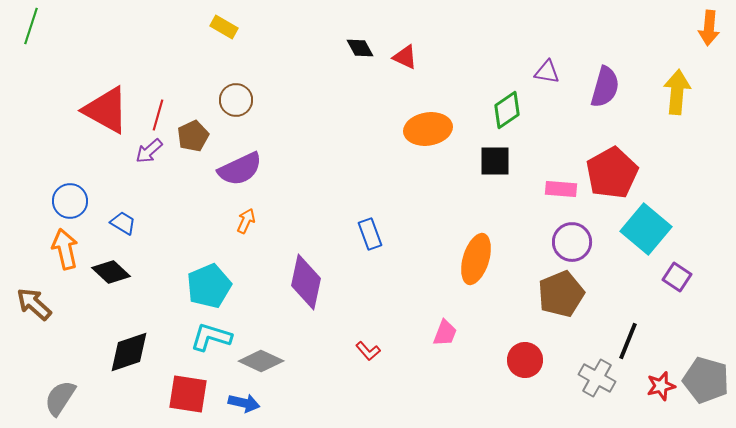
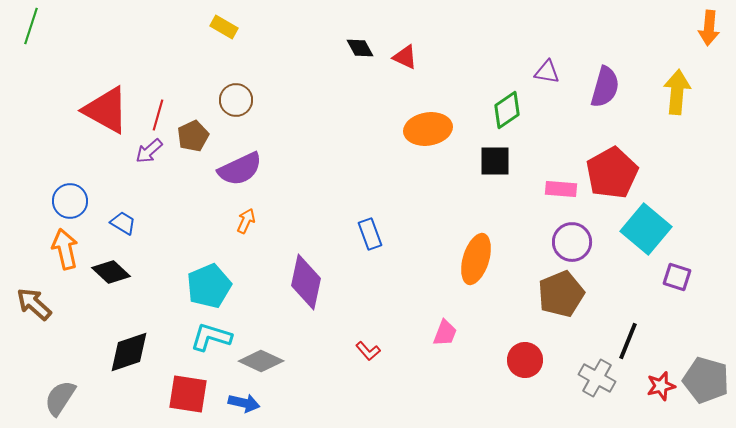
purple square at (677, 277): rotated 16 degrees counterclockwise
